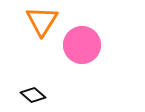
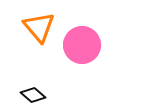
orange triangle: moved 3 px left, 6 px down; rotated 12 degrees counterclockwise
